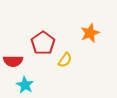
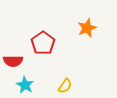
orange star: moved 3 px left, 5 px up
yellow semicircle: moved 26 px down
